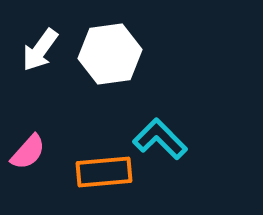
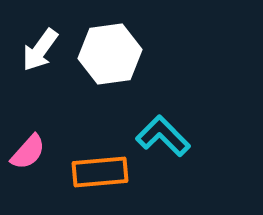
cyan L-shape: moved 3 px right, 3 px up
orange rectangle: moved 4 px left
